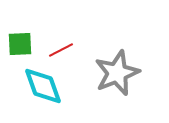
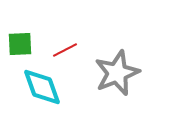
red line: moved 4 px right
cyan diamond: moved 1 px left, 1 px down
